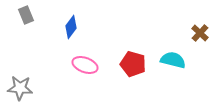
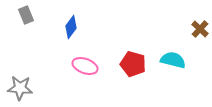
brown cross: moved 4 px up
pink ellipse: moved 1 px down
